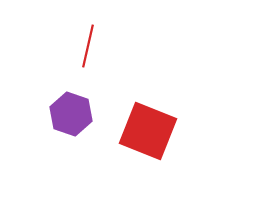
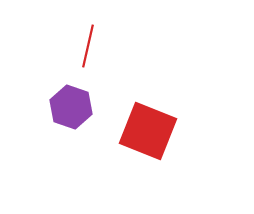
purple hexagon: moved 7 px up
